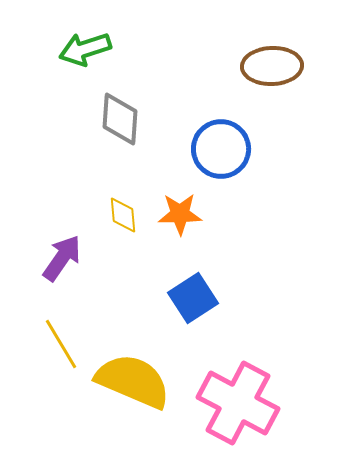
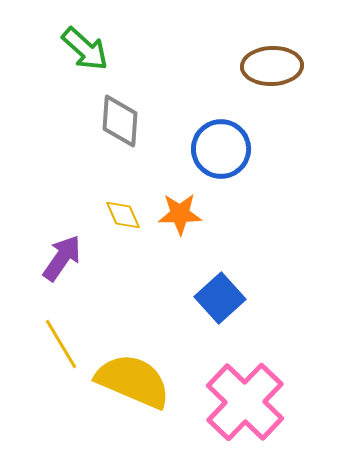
green arrow: rotated 120 degrees counterclockwise
gray diamond: moved 2 px down
yellow diamond: rotated 18 degrees counterclockwise
blue square: moved 27 px right; rotated 9 degrees counterclockwise
pink cross: moved 7 px right, 1 px up; rotated 16 degrees clockwise
